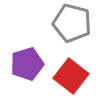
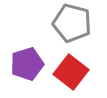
red square: moved 4 px up
